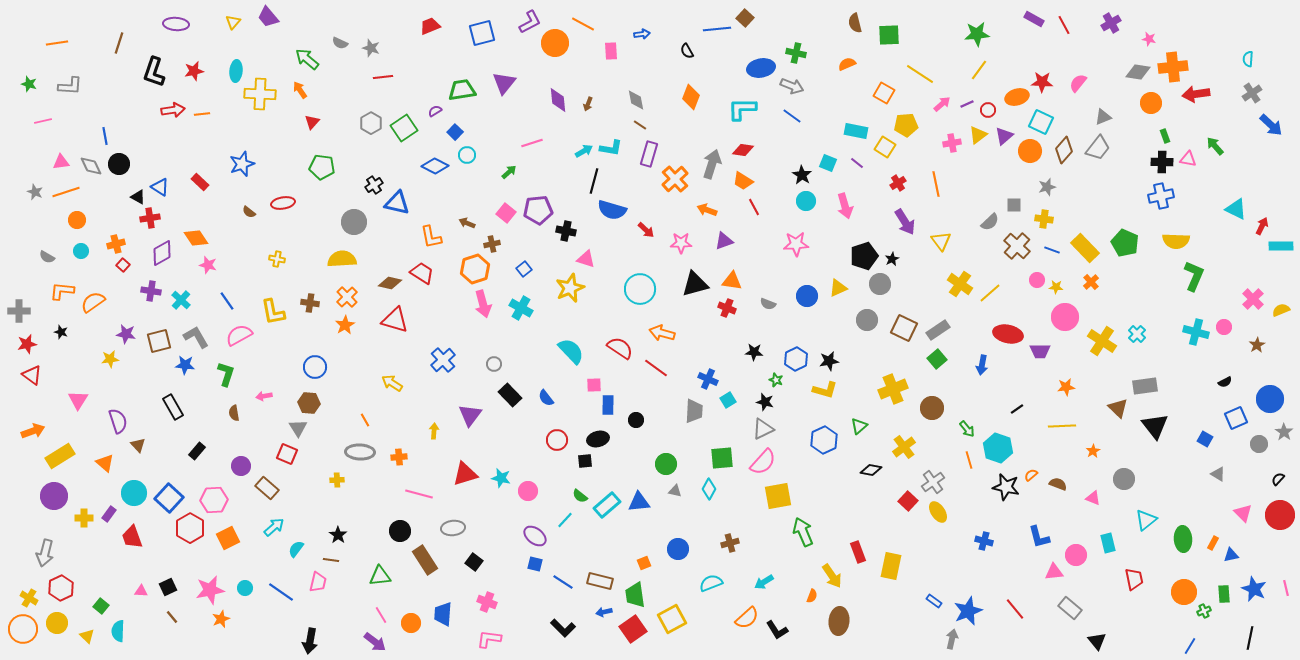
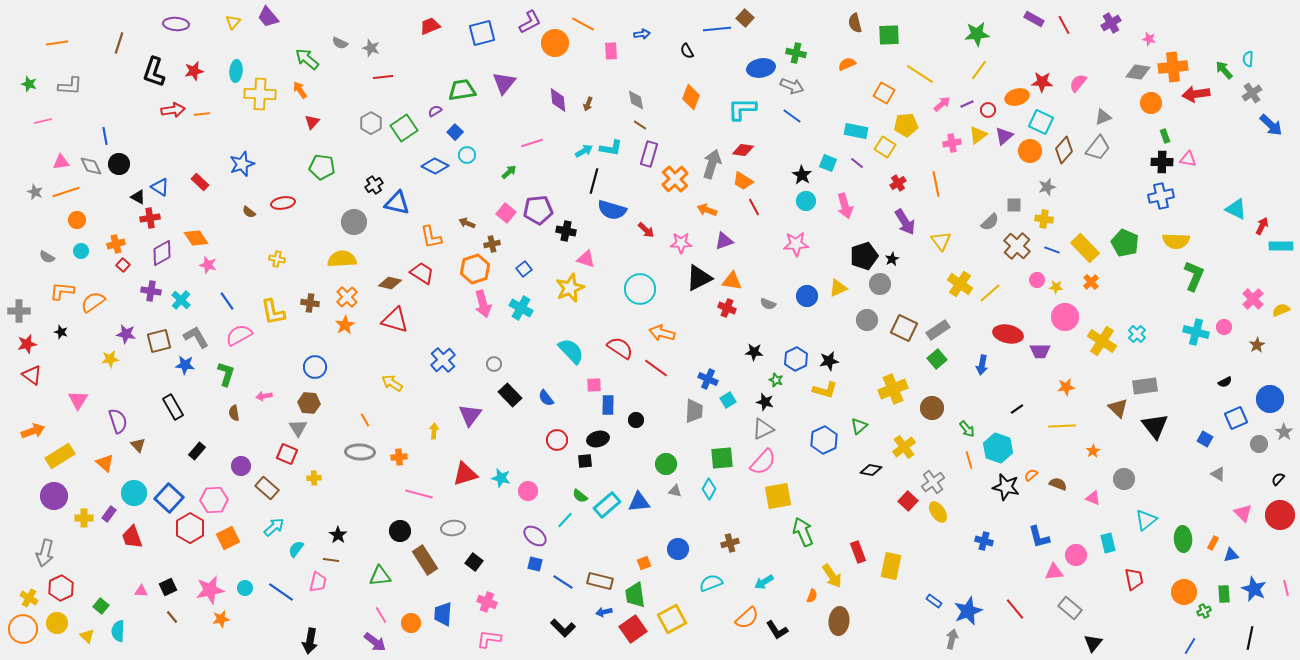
green arrow at (1215, 146): moved 9 px right, 76 px up
black triangle at (695, 284): moved 4 px right, 6 px up; rotated 12 degrees counterclockwise
yellow cross at (337, 480): moved 23 px left, 2 px up
orange star at (221, 619): rotated 12 degrees clockwise
black triangle at (1097, 641): moved 4 px left, 2 px down; rotated 18 degrees clockwise
